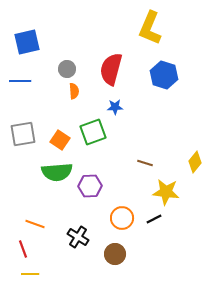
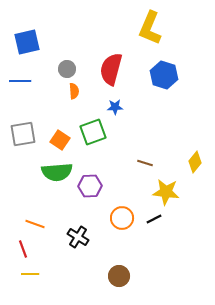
brown circle: moved 4 px right, 22 px down
